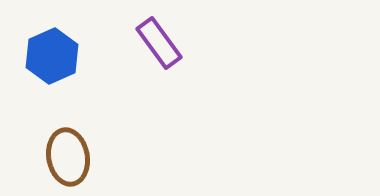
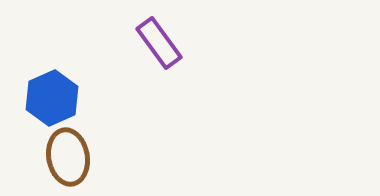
blue hexagon: moved 42 px down
